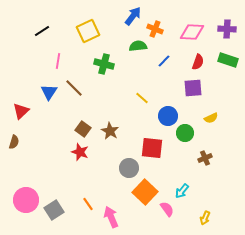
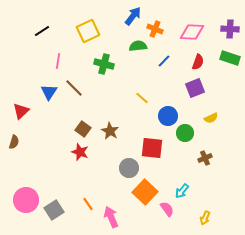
purple cross: moved 3 px right
green rectangle: moved 2 px right, 2 px up
purple square: moved 2 px right; rotated 18 degrees counterclockwise
